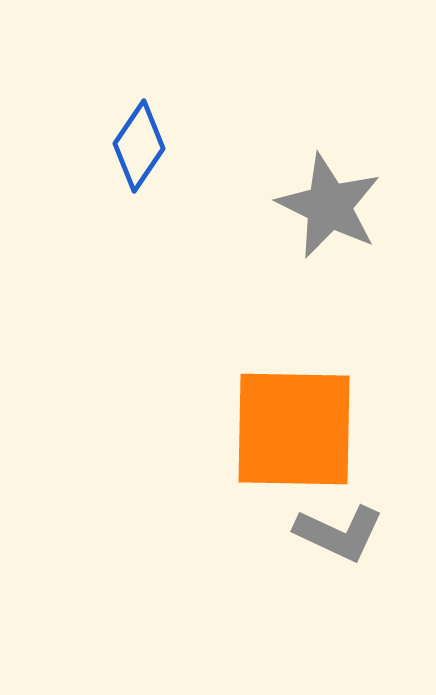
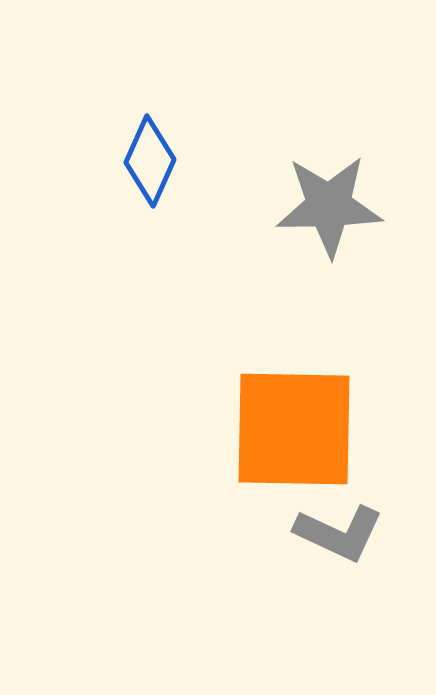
blue diamond: moved 11 px right, 15 px down; rotated 10 degrees counterclockwise
gray star: rotated 27 degrees counterclockwise
